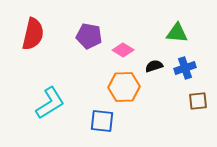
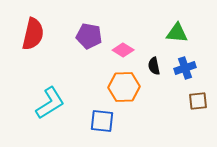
black semicircle: rotated 84 degrees counterclockwise
